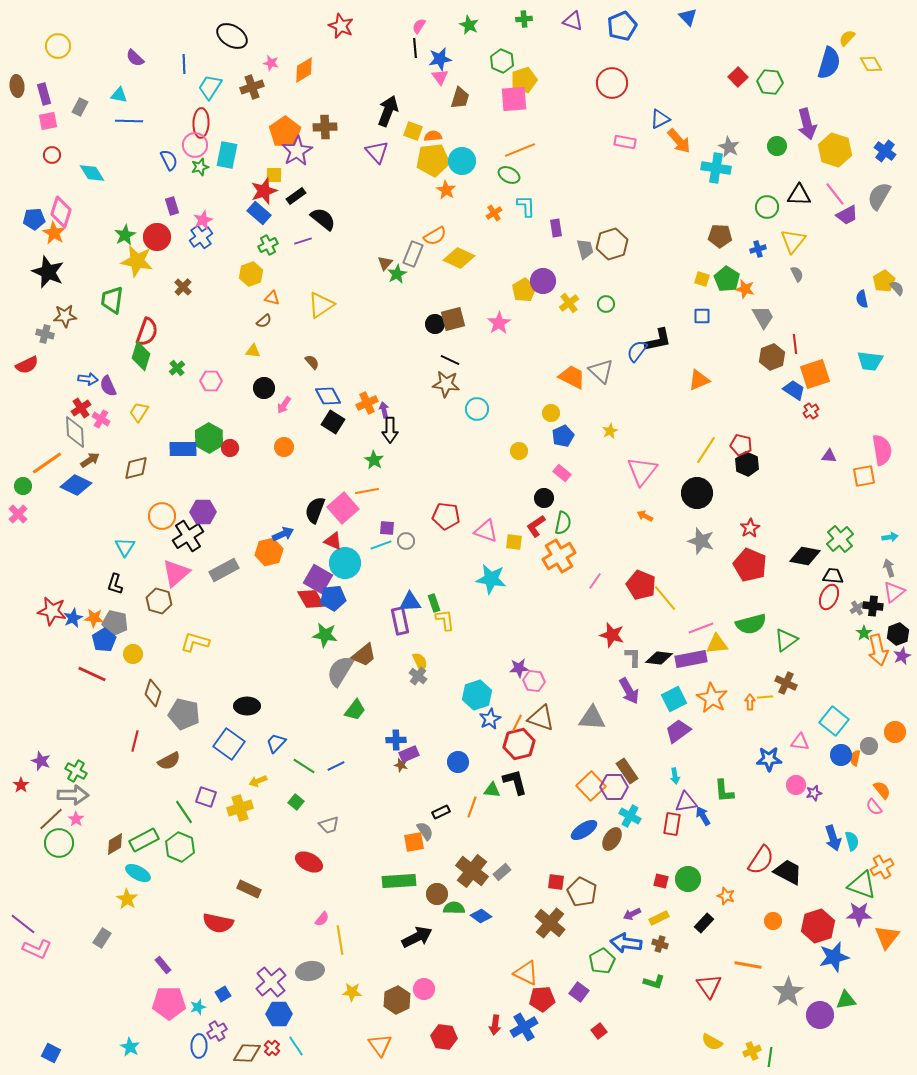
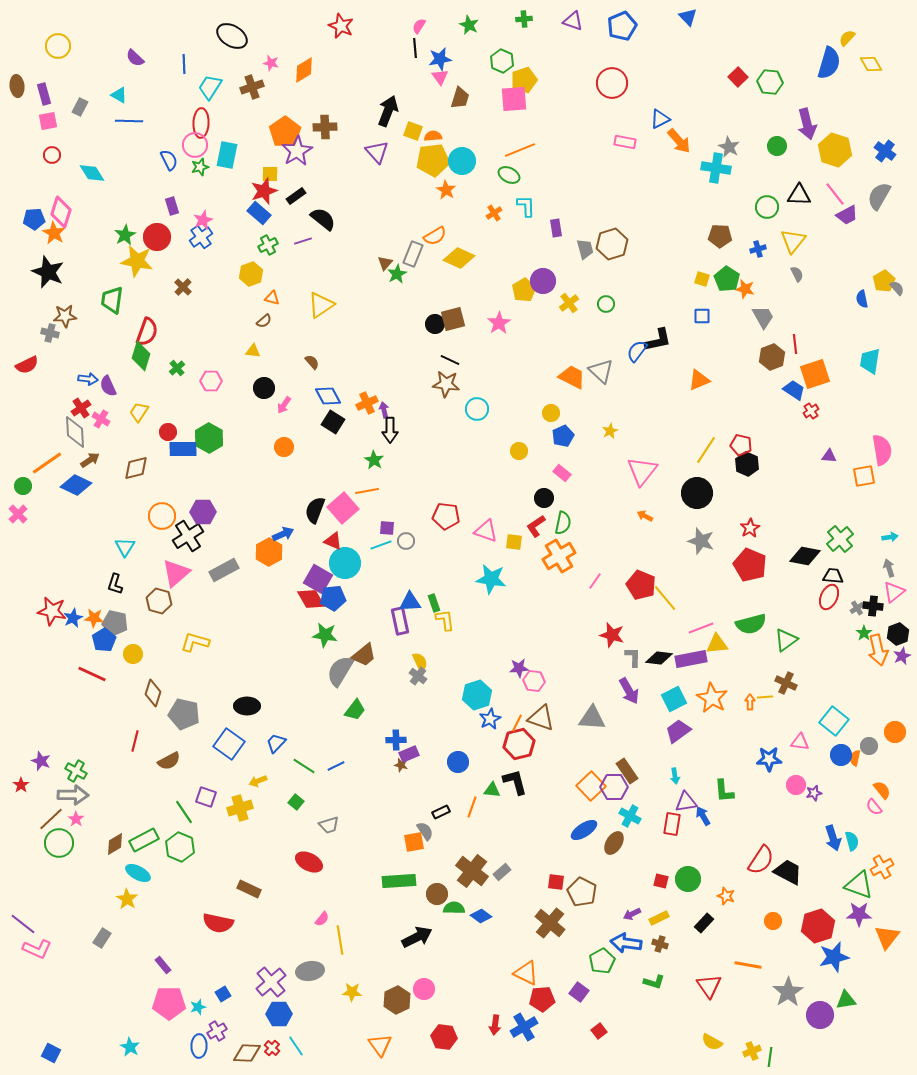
cyan triangle at (119, 95): rotated 18 degrees clockwise
yellow square at (274, 175): moved 4 px left, 1 px up
gray cross at (45, 334): moved 5 px right, 1 px up
cyan trapezoid at (870, 361): rotated 92 degrees clockwise
red circle at (230, 448): moved 62 px left, 16 px up
orange hexagon at (269, 552): rotated 16 degrees counterclockwise
brown ellipse at (612, 839): moved 2 px right, 4 px down
green triangle at (862, 885): moved 3 px left
